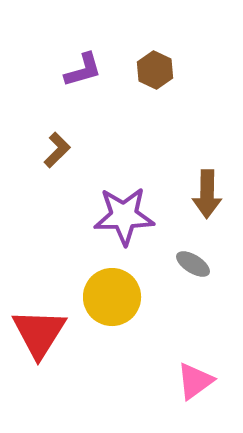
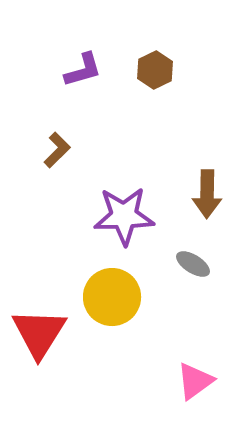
brown hexagon: rotated 9 degrees clockwise
